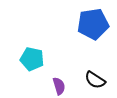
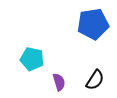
black semicircle: rotated 90 degrees counterclockwise
purple semicircle: moved 4 px up
